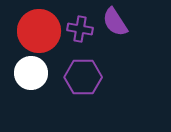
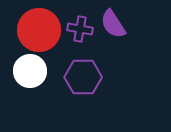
purple semicircle: moved 2 px left, 2 px down
red circle: moved 1 px up
white circle: moved 1 px left, 2 px up
